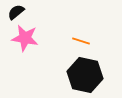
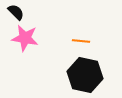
black semicircle: rotated 84 degrees clockwise
orange line: rotated 12 degrees counterclockwise
